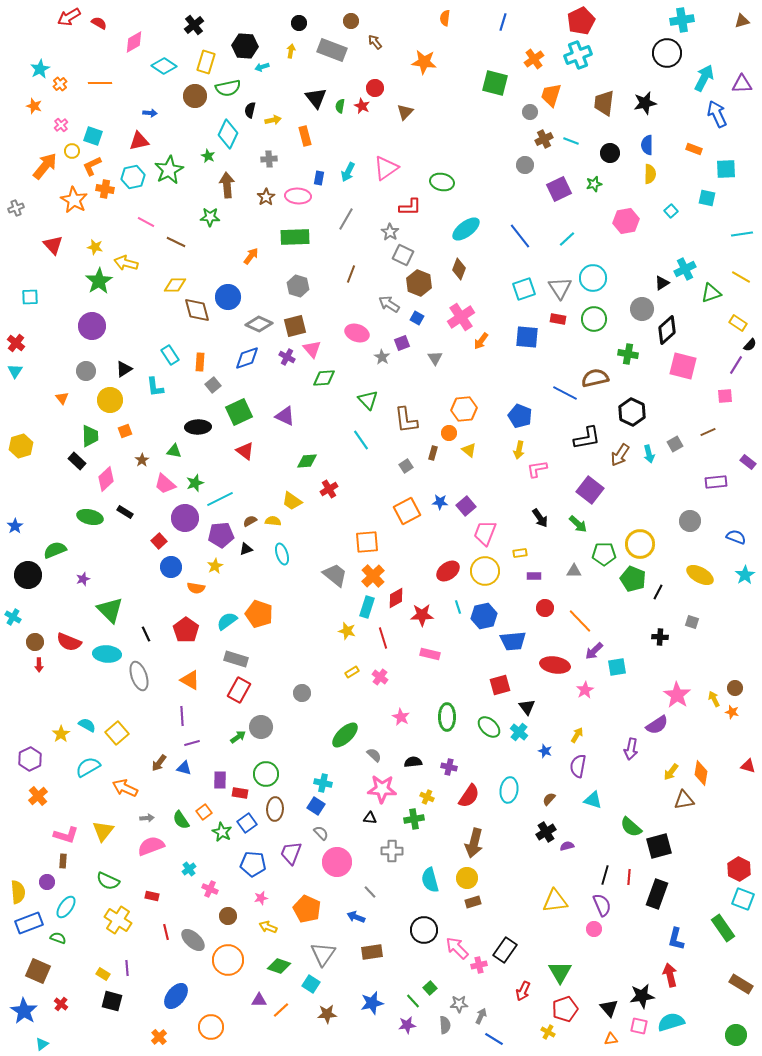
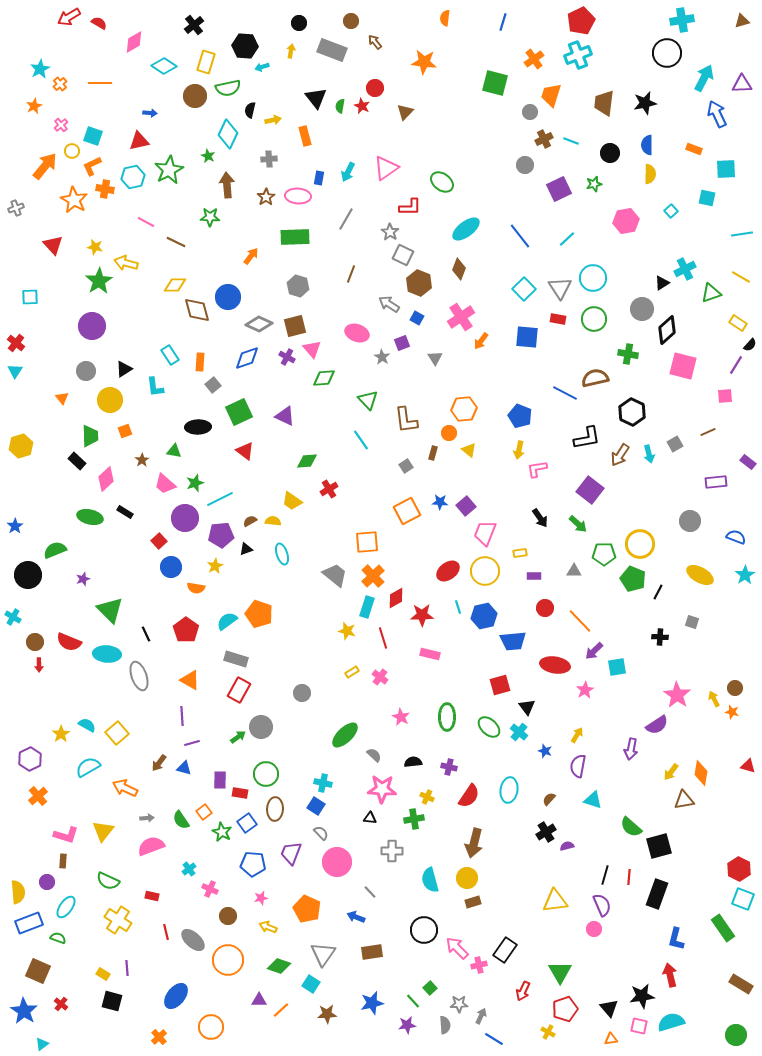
orange star at (34, 106): rotated 28 degrees clockwise
green ellipse at (442, 182): rotated 25 degrees clockwise
cyan square at (524, 289): rotated 25 degrees counterclockwise
